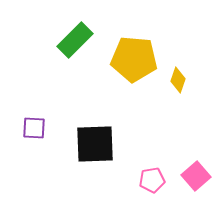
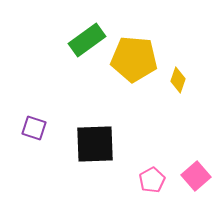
green rectangle: moved 12 px right; rotated 9 degrees clockwise
purple square: rotated 15 degrees clockwise
pink pentagon: rotated 20 degrees counterclockwise
